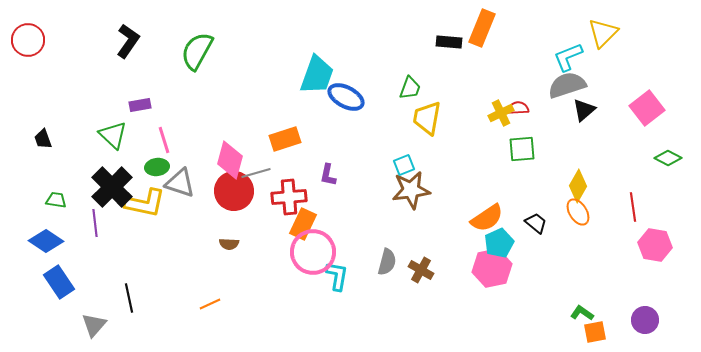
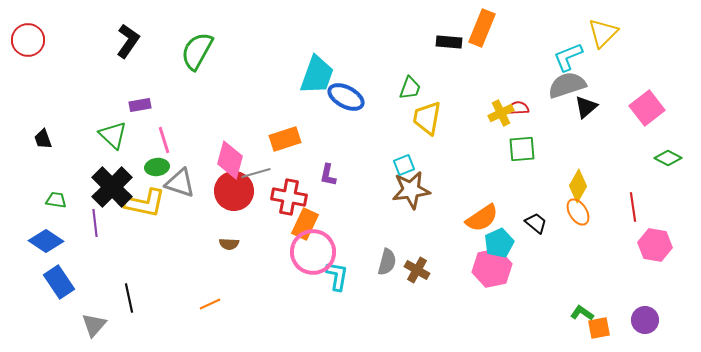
black triangle at (584, 110): moved 2 px right, 3 px up
red cross at (289, 197): rotated 16 degrees clockwise
orange semicircle at (487, 218): moved 5 px left
orange rectangle at (303, 224): moved 2 px right
brown cross at (421, 270): moved 4 px left
orange square at (595, 332): moved 4 px right, 4 px up
